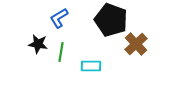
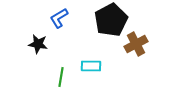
black pentagon: rotated 24 degrees clockwise
brown cross: rotated 15 degrees clockwise
green line: moved 25 px down
